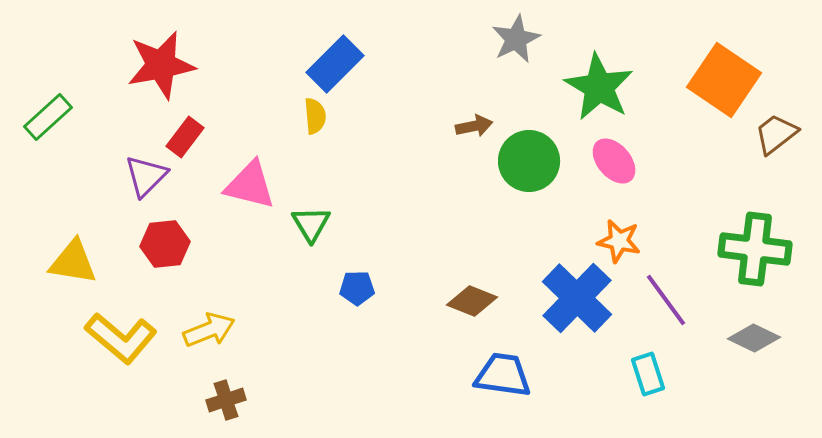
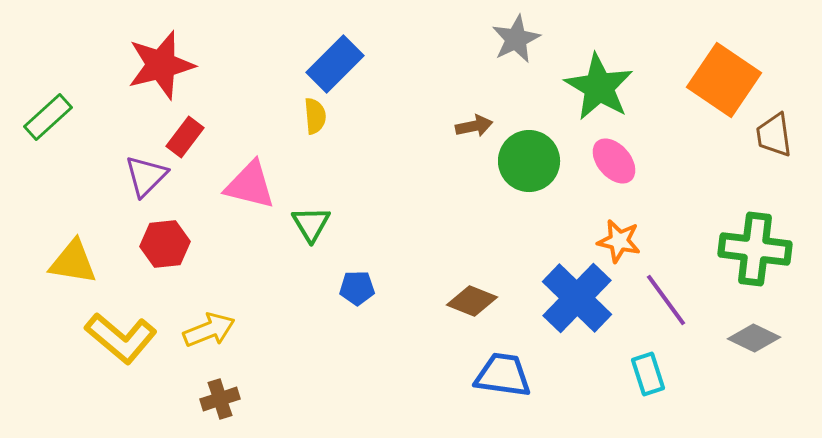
red star: rotated 4 degrees counterclockwise
brown trapezoid: moved 2 px left, 1 px down; rotated 60 degrees counterclockwise
brown cross: moved 6 px left, 1 px up
